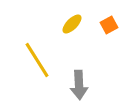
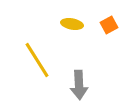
yellow ellipse: rotated 55 degrees clockwise
